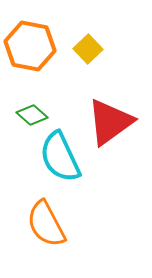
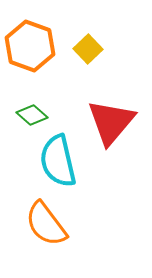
orange hexagon: rotated 9 degrees clockwise
red triangle: moved 1 px right; rotated 14 degrees counterclockwise
cyan semicircle: moved 2 px left, 4 px down; rotated 12 degrees clockwise
orange semicircle: rotated 9 degrees counterclockwise
